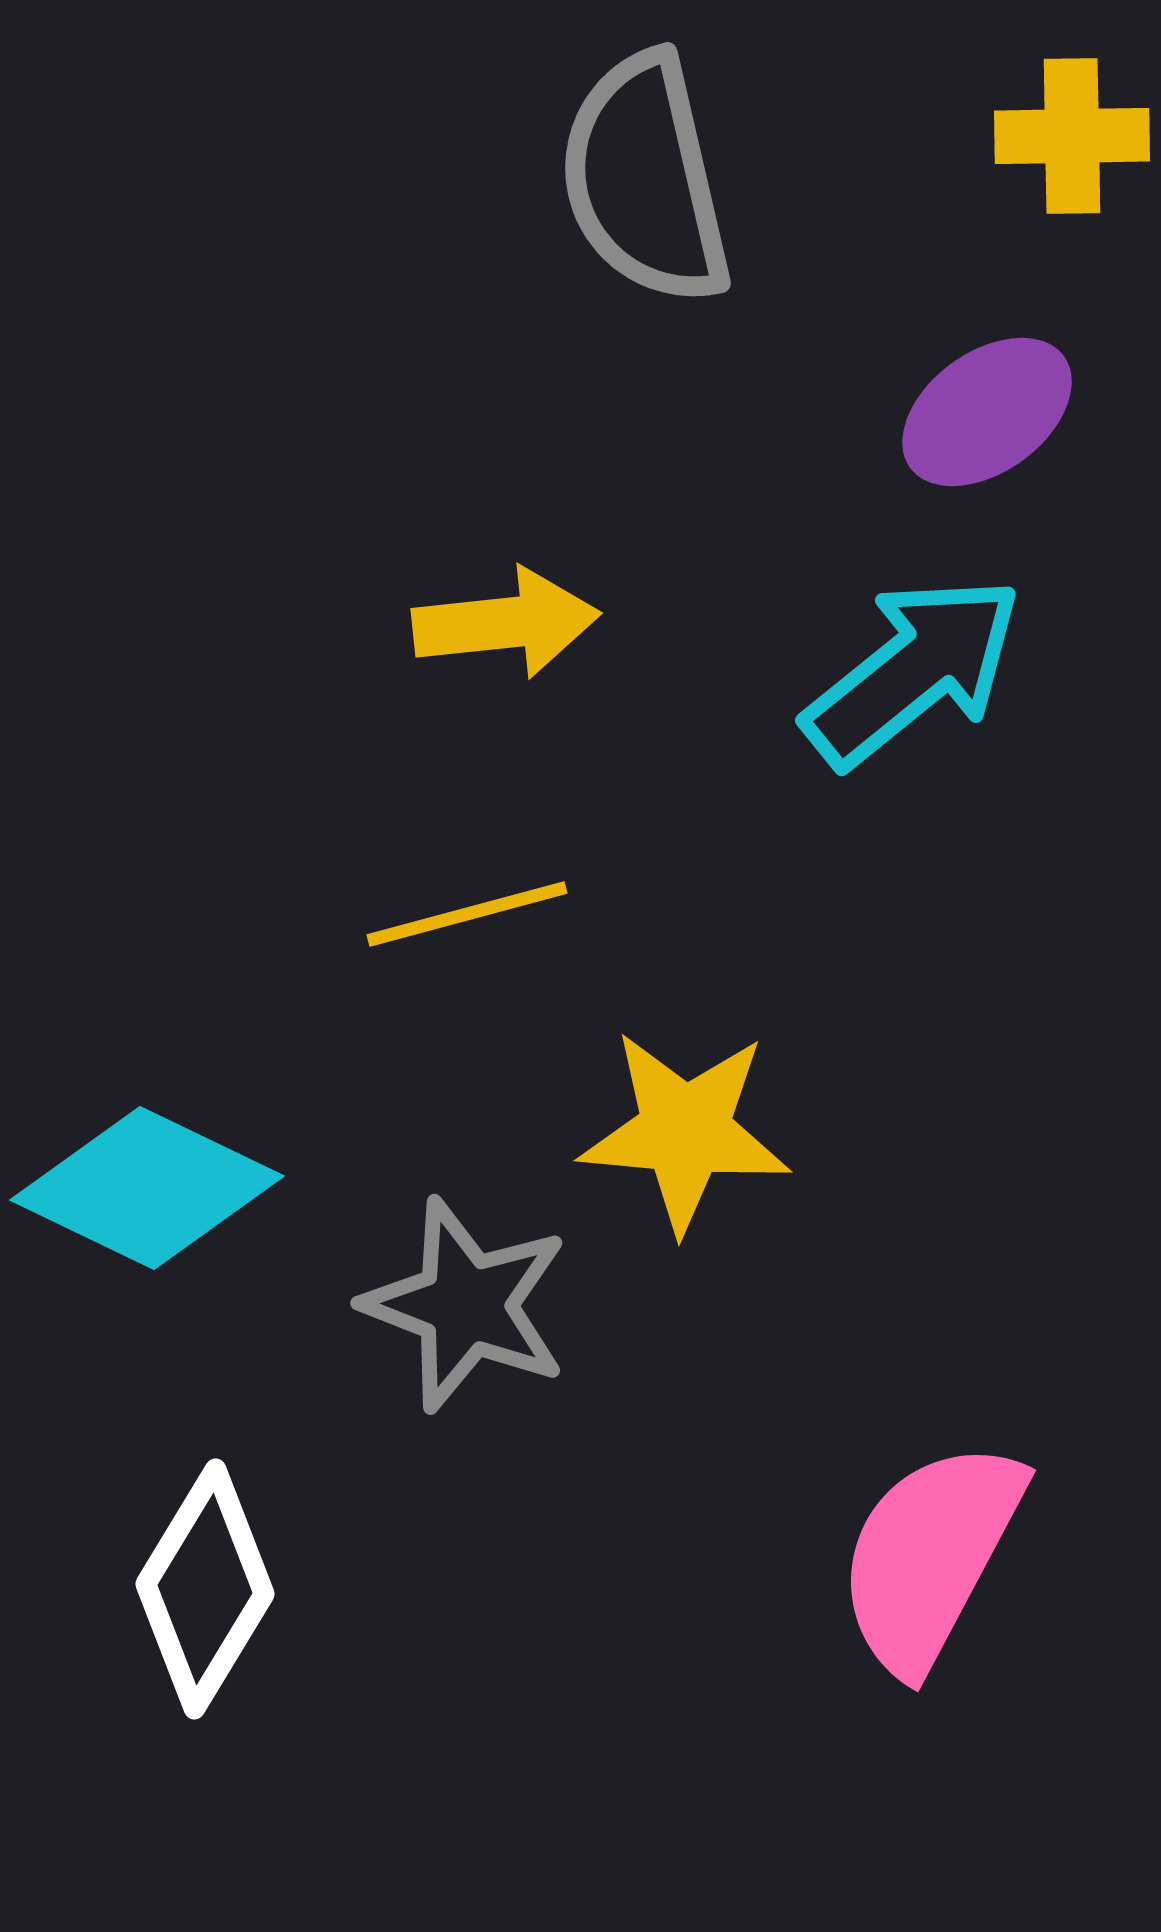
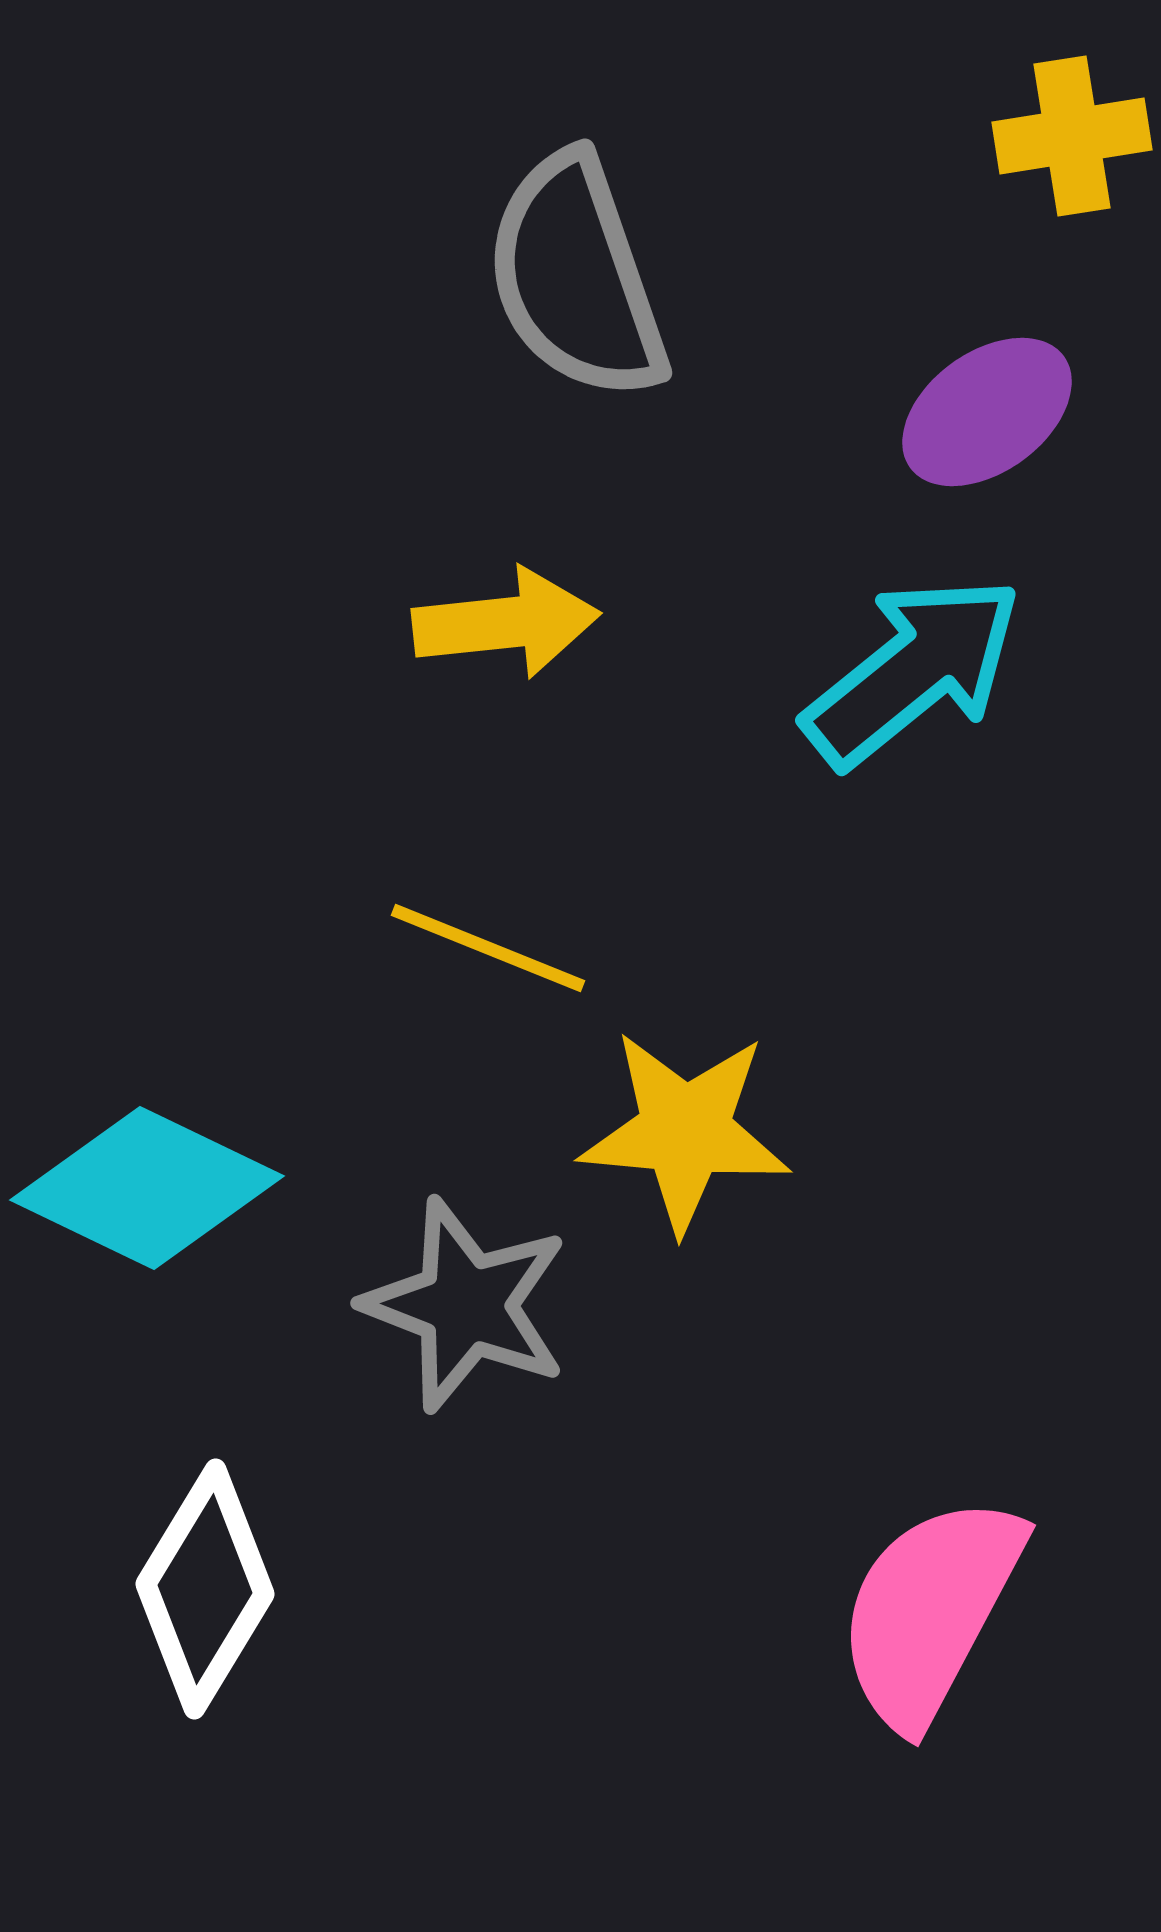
yellow cross: rotated 8 degrees counterclockwise
gray semicircle: moved 69 px left, 98 px down; rotated 6 degrees counterclockwise
yellow line: moved 21 px right, 34 px down; rotated 37 degrees clockwise
pink semicircle: moved 55 px down
